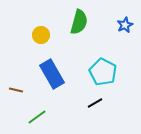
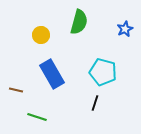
blue star: moved 4 px down
cyan pentagon: rotated 12 degrees counterclockwise
black line: rotated 42 degrees counterclockwise
green line: rotated 54 degrees clockwise
